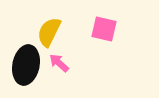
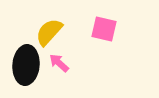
yellow semicircle: rotated 16 degrees clockwise
black ellipse: rotated 6 degrees counterclockwise
